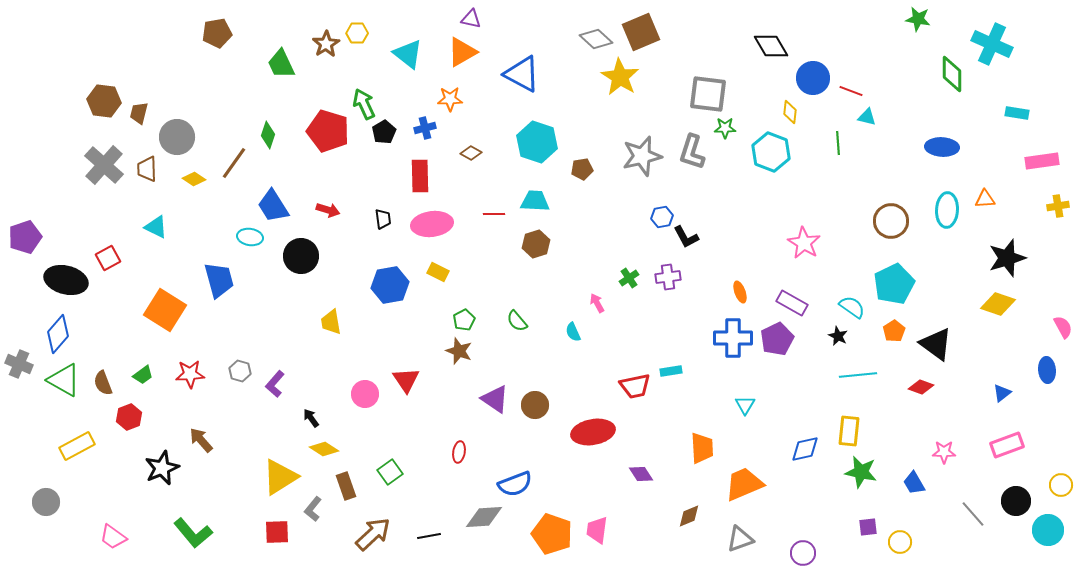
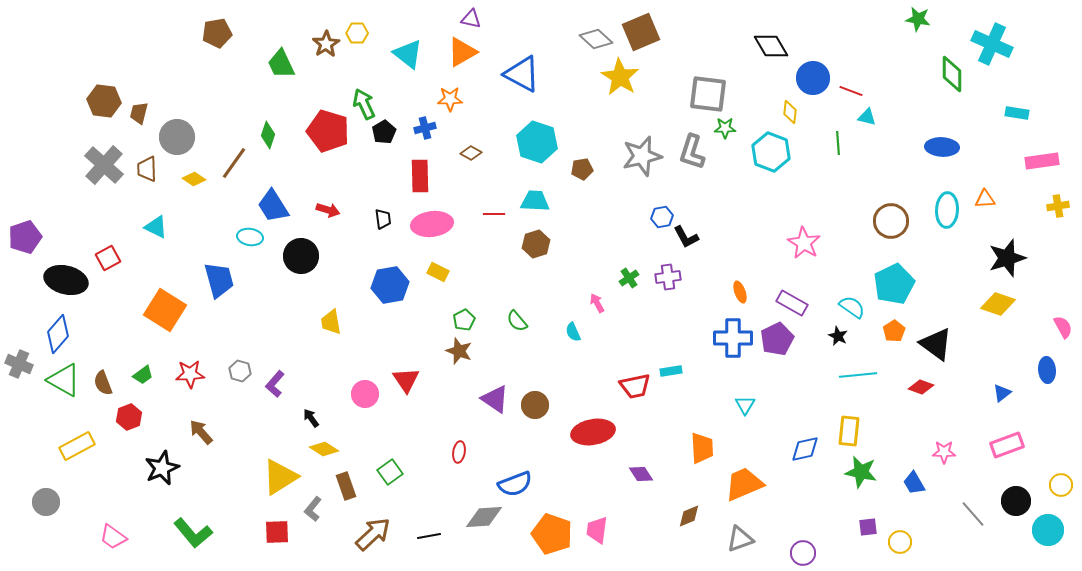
brown arrow at (201, 440): moved 8 px up
